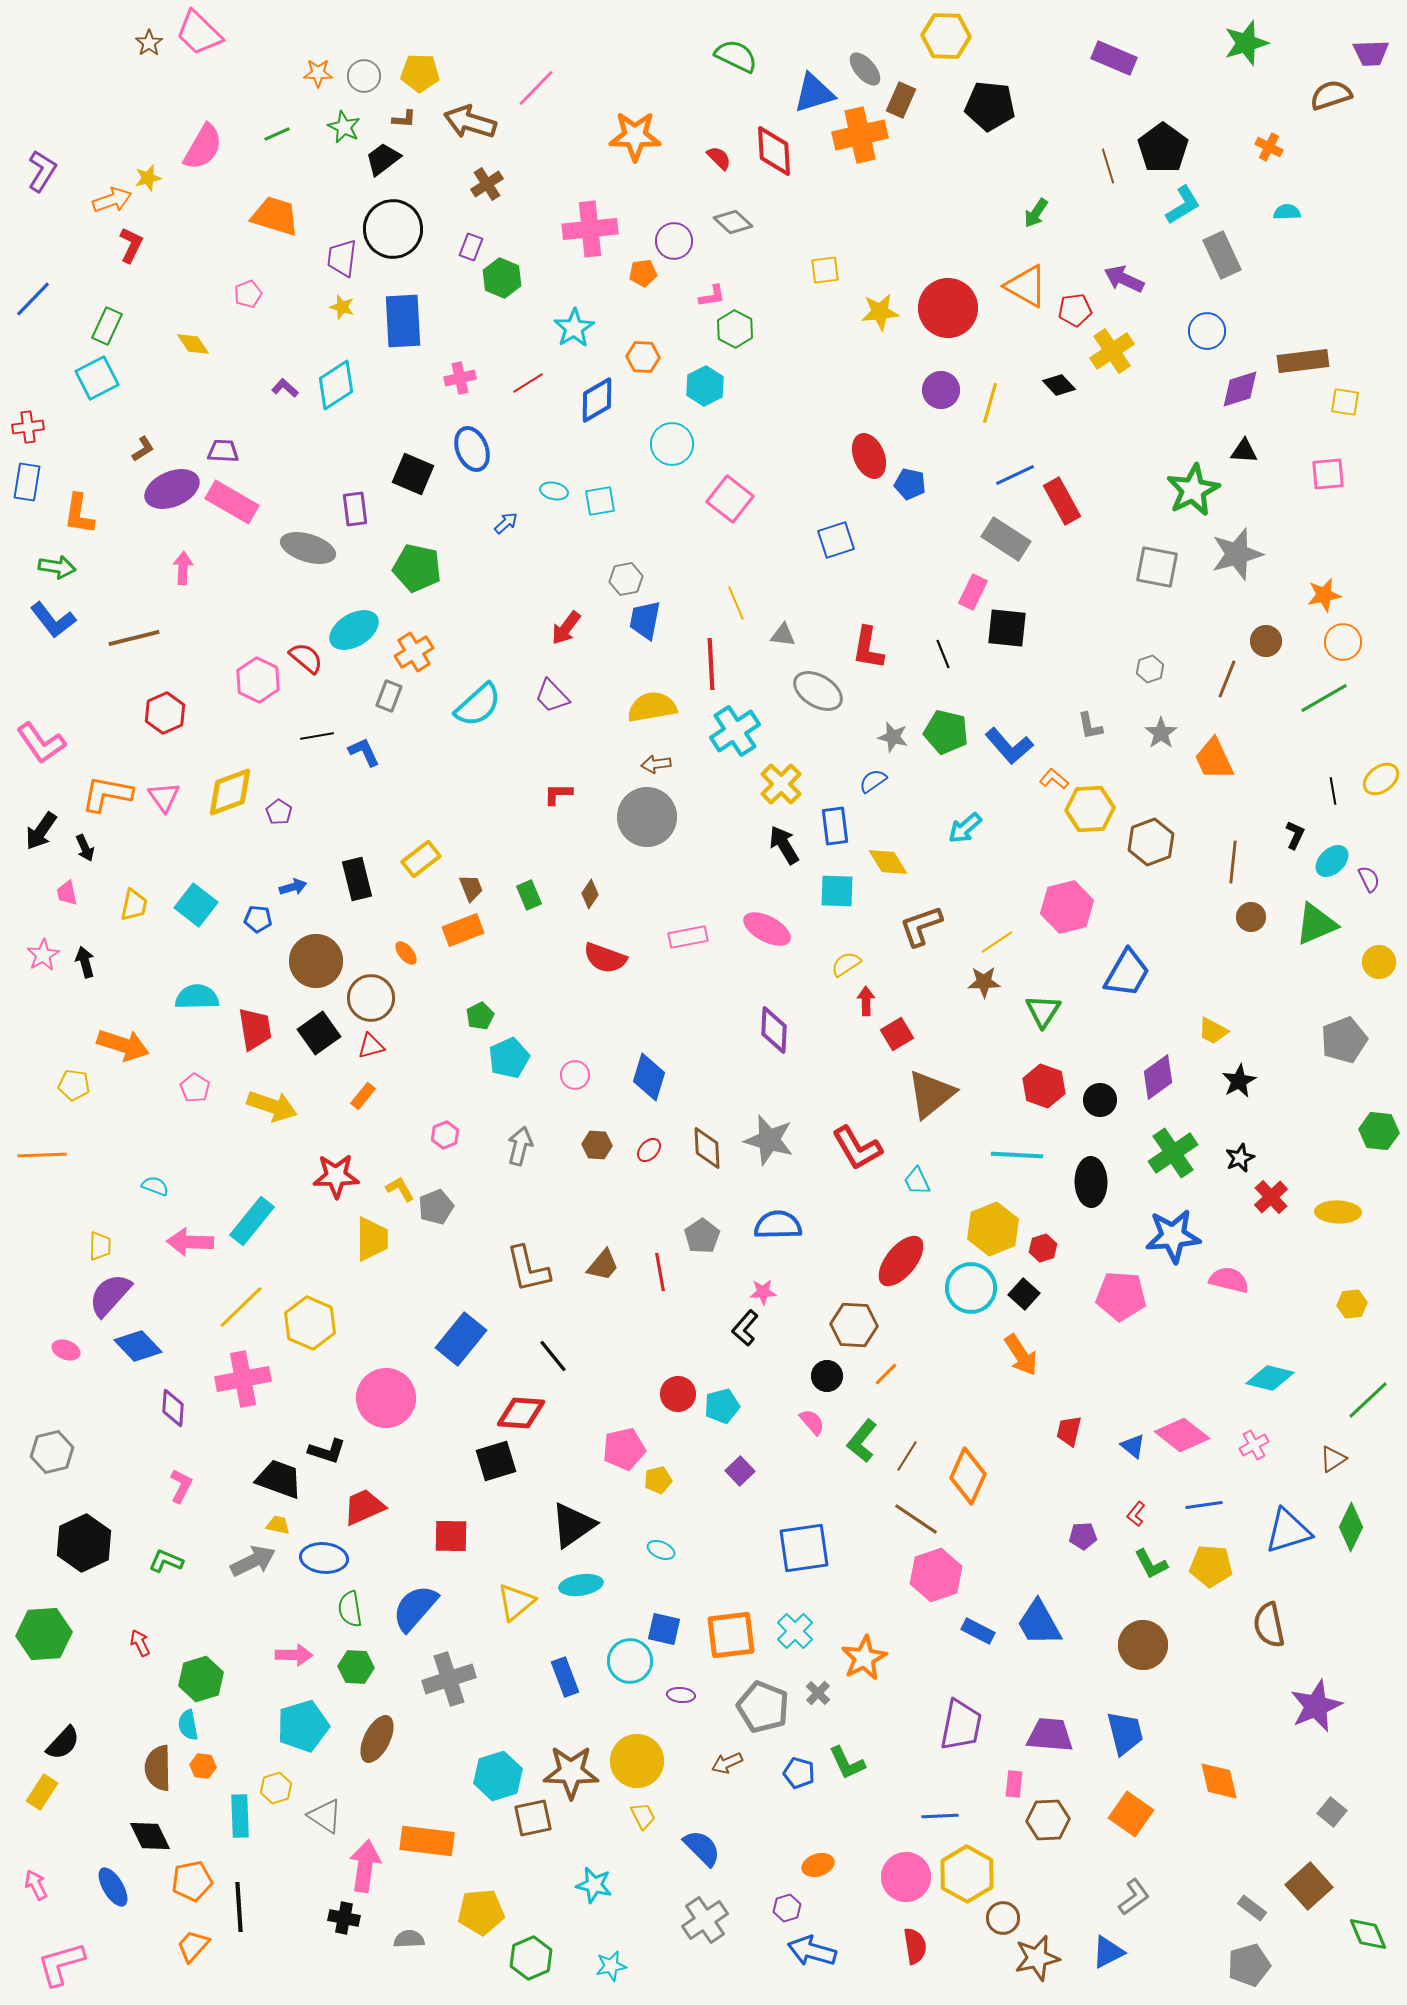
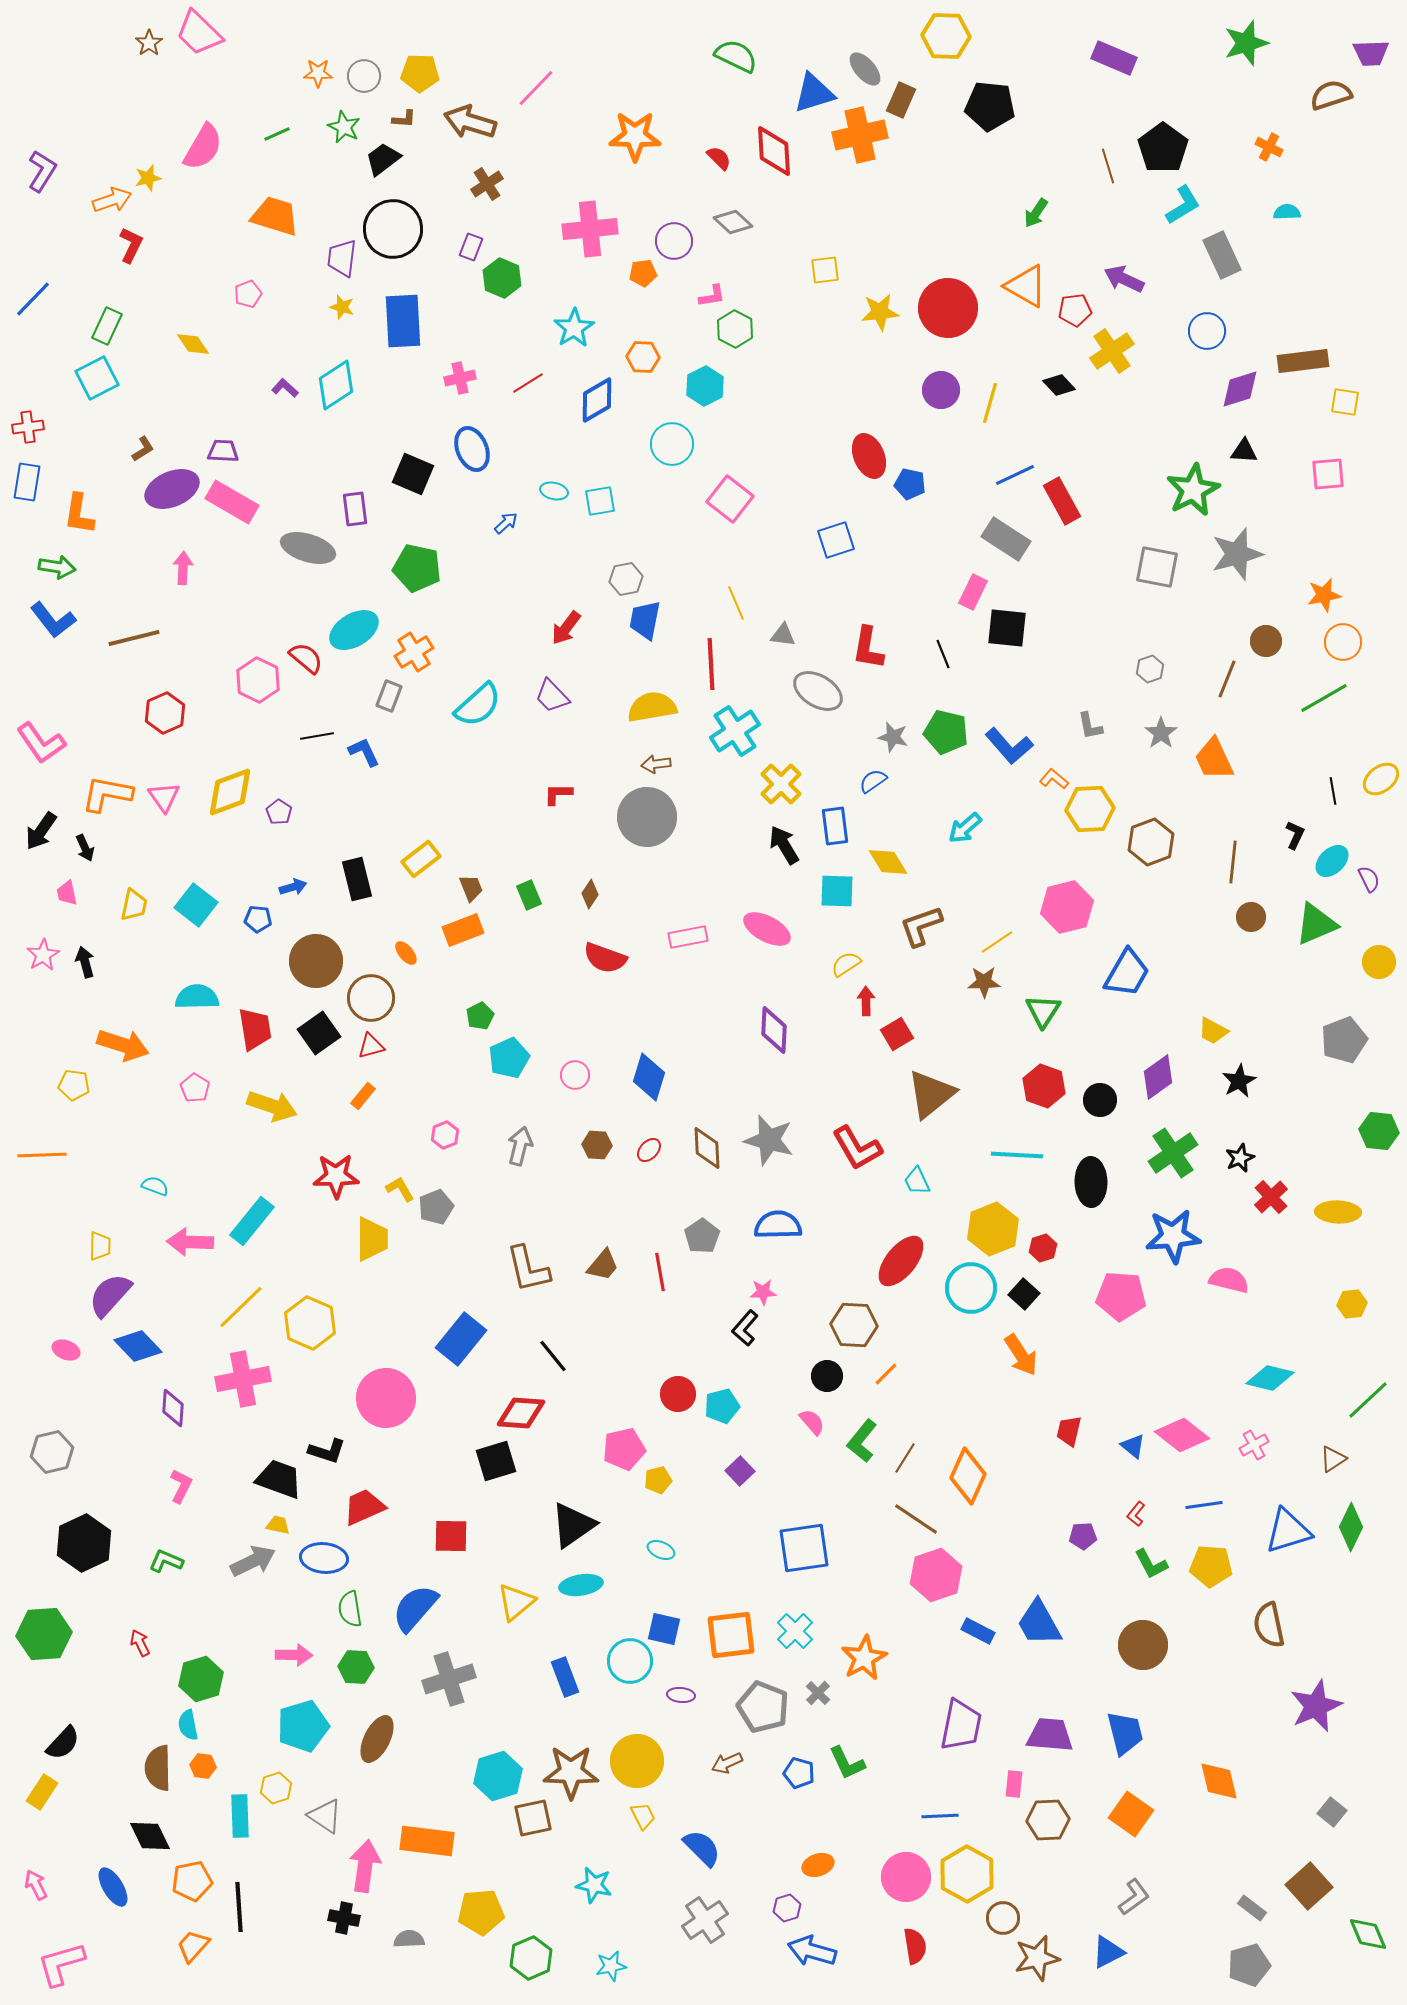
brown line at (907, 1456): moved 2 px left, 2 px down
